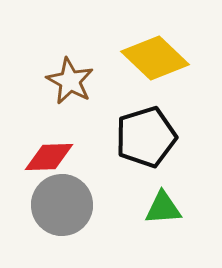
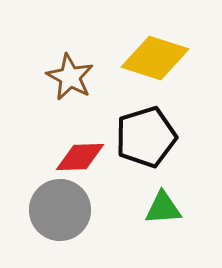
yellow diamond: rotated 26 degrees counterclockwise
brown star: moved 4 px up
red diamond: moved 31 px right
gray circle: moved 2 px left, 5 px down
